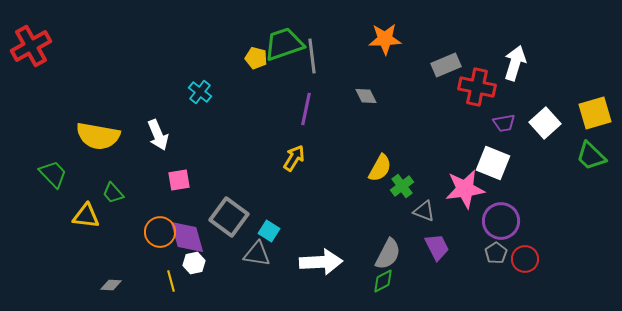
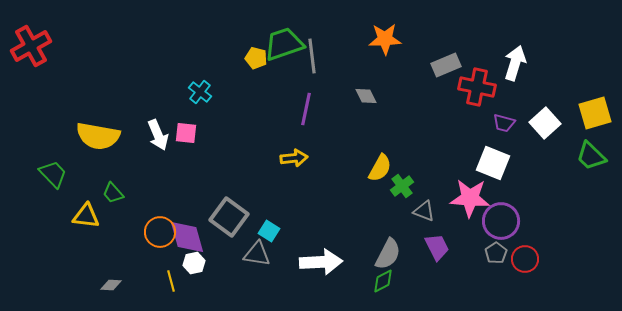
purple trapezoid at (504, 123): rotated 25 degrees clockwise
yellow arrow at (294, 158): rotated 52 degrees clockwise
pink square at (179, 180): moved 7 px right, 47 px up; rotated 15 degrees clockwise
pink star at (465, 189): moved 5 px right, 9 px down; rotated 12 degrees clockwise
